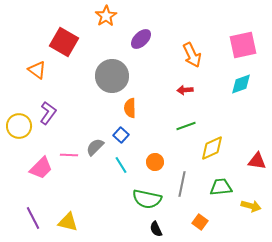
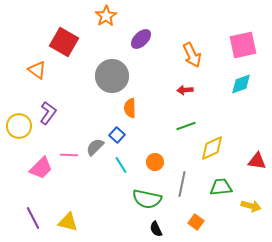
blue square: moved 4 px left
orange square: moved 4 px left
